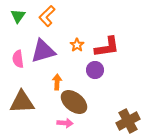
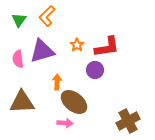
green triangle: moved 1 px right, 4 px down
purple triangle: moved 1 px left
